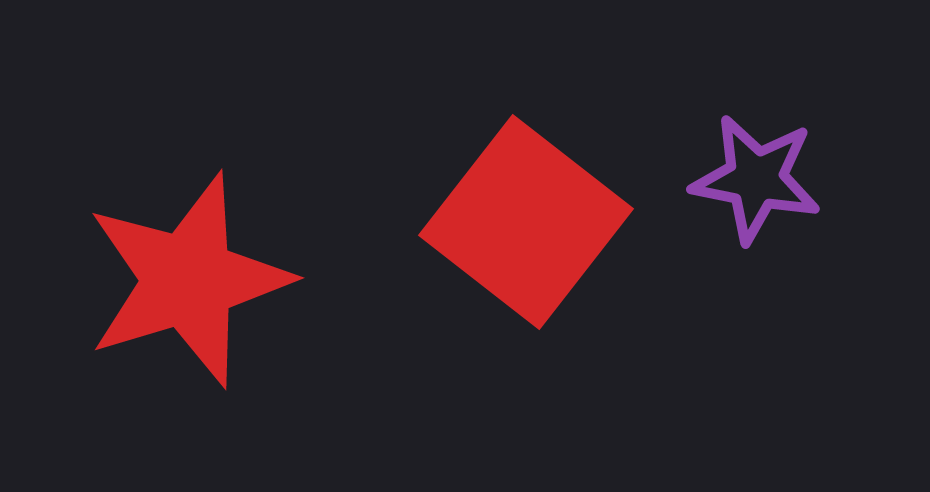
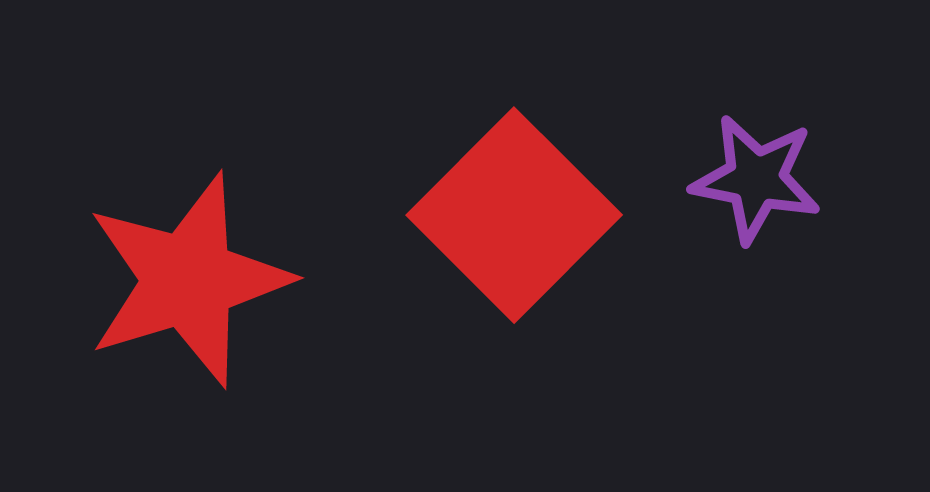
red square: moved 12 px left, 7 px up; rotated 7 degrees clockwise
